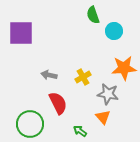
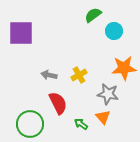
green semicircle: rotated 72 degrees clockwise
yellow cross: moved 4 px left, 2 px up
green arrow: moved 1 px right, 7 px up
